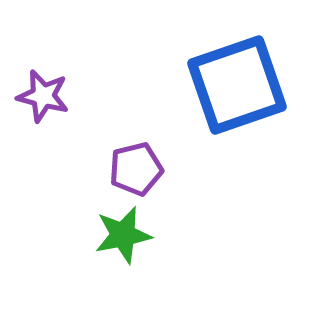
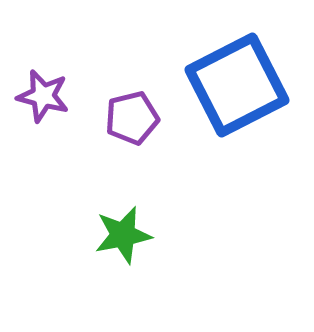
blue square: rotated 8 degrees counterclockwise
purple pentagon: moved 4 px left, 51 px up
